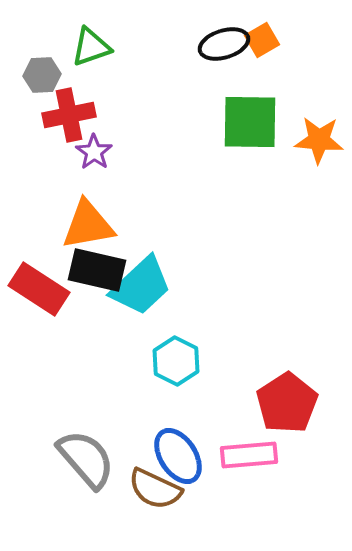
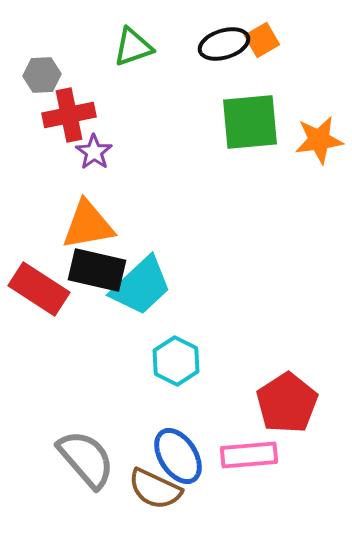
green triangle: moved 42 px right
green square: rotated 6 degrees counterclockwise
orange star: rotated 12 degrees counterclockwise
